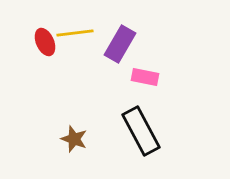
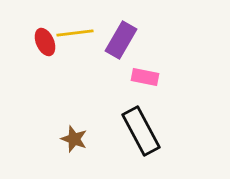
purple rectangle: moved 1 px right, 4 px up
